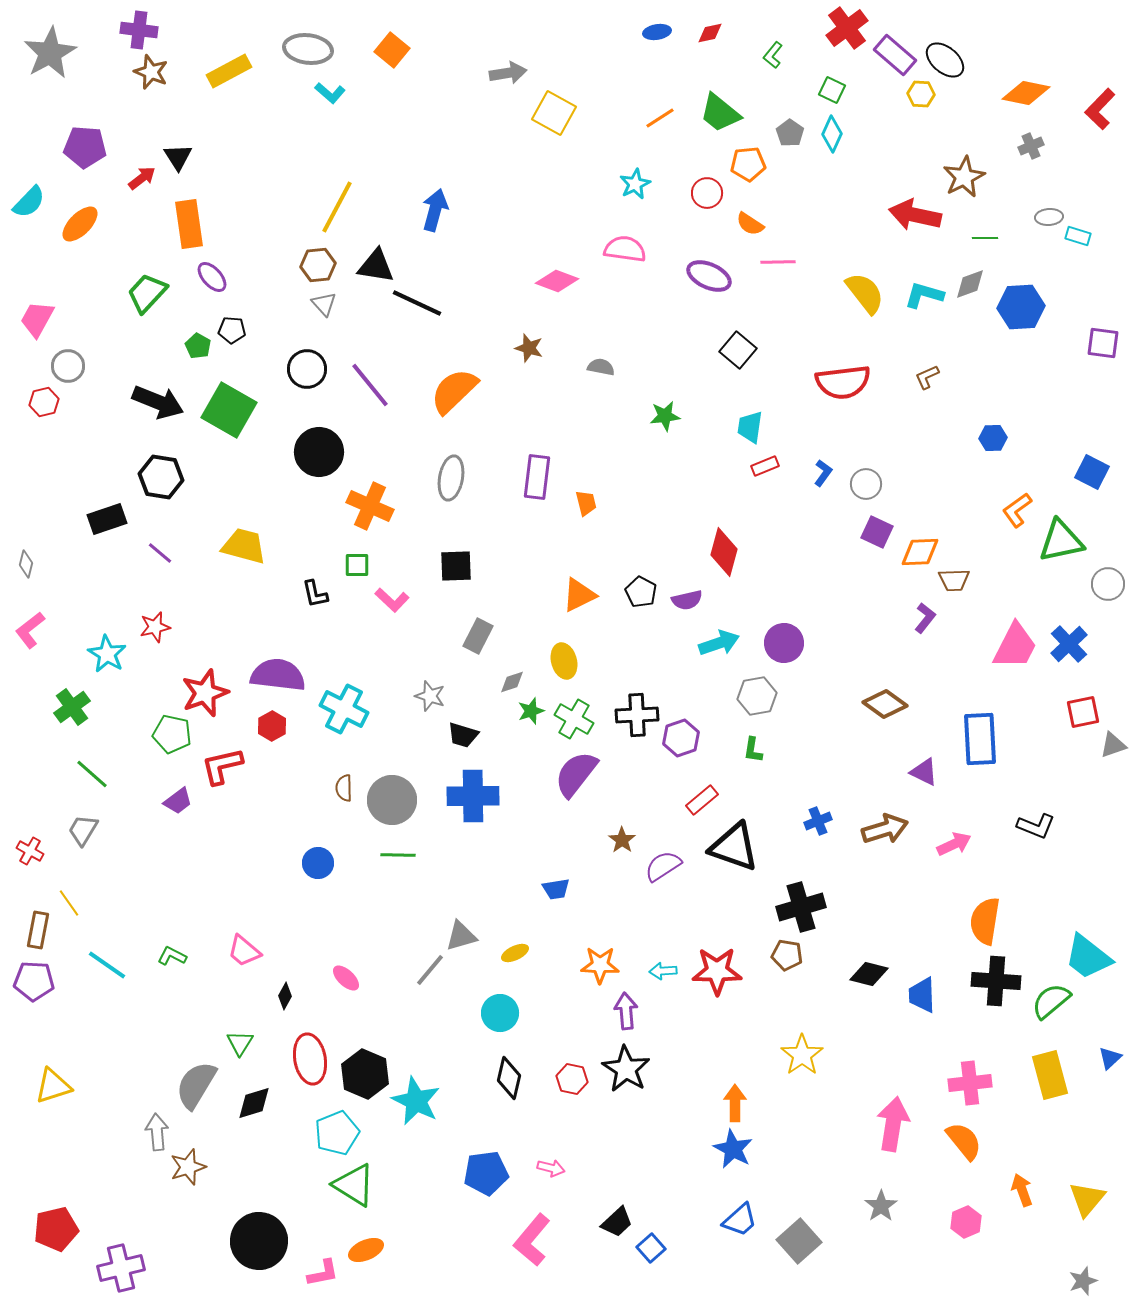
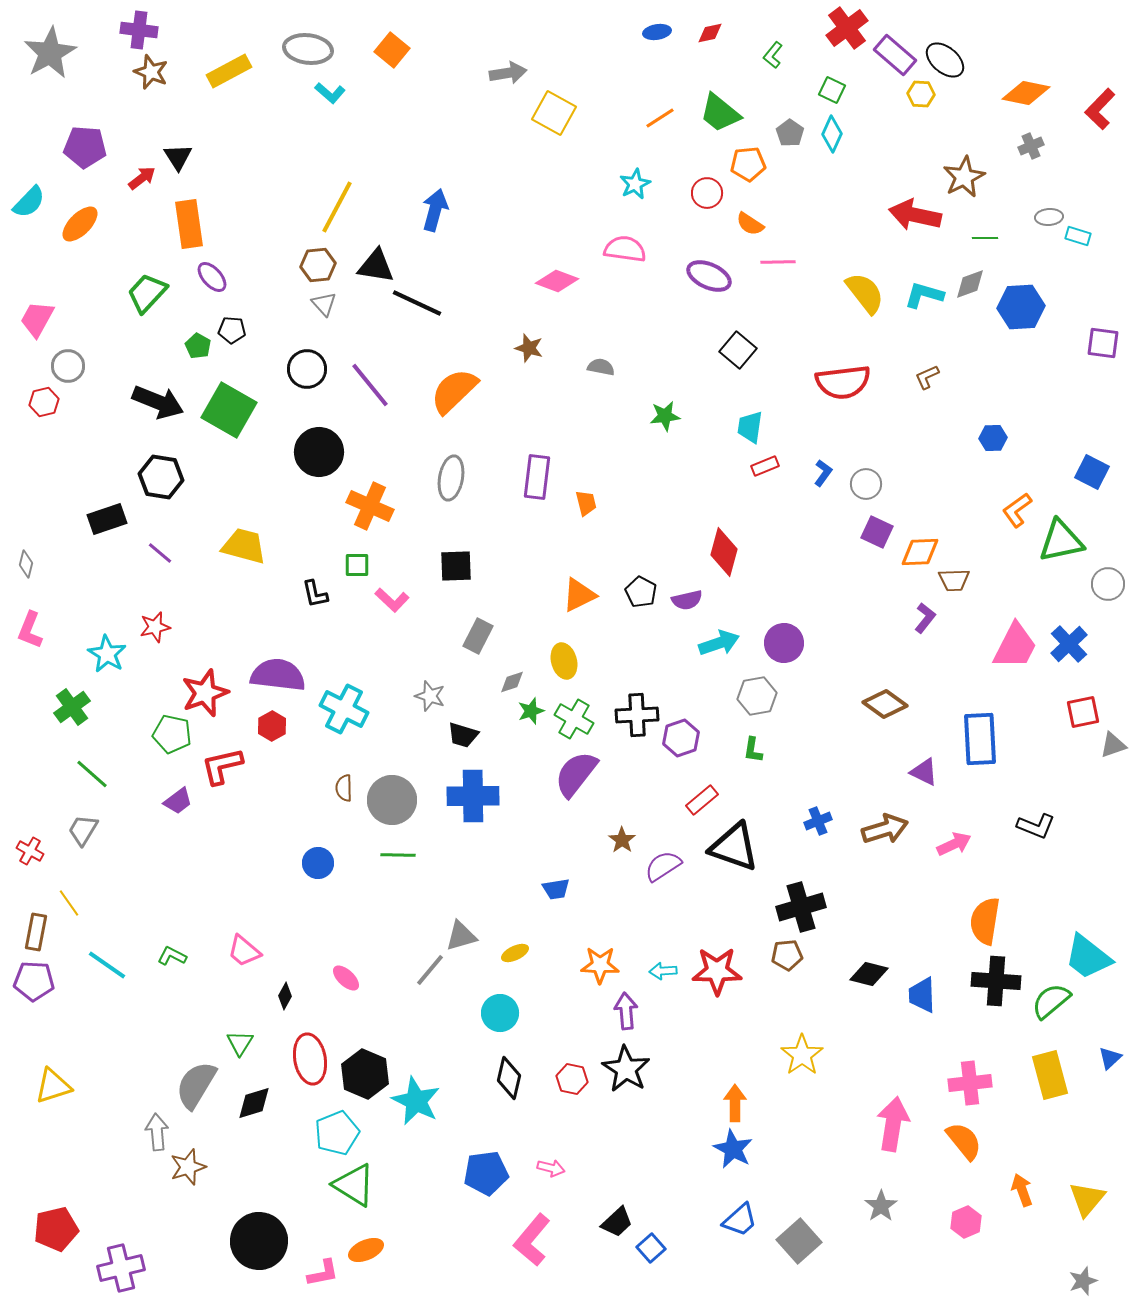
pink L-shape at (30, 630): rotated 30 degrees counterclockwise
brown rectangle at (38, 930): moved 2 px left, 2 px down
brown pentagon at (787, 955): rotated 16 degrees counterclockwise
